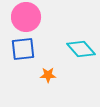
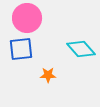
pink circle: moved 1 px right, 1 px down
blue square: moved 2 px left
